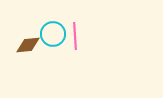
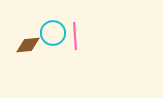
cyan circle: moved 1 px up
